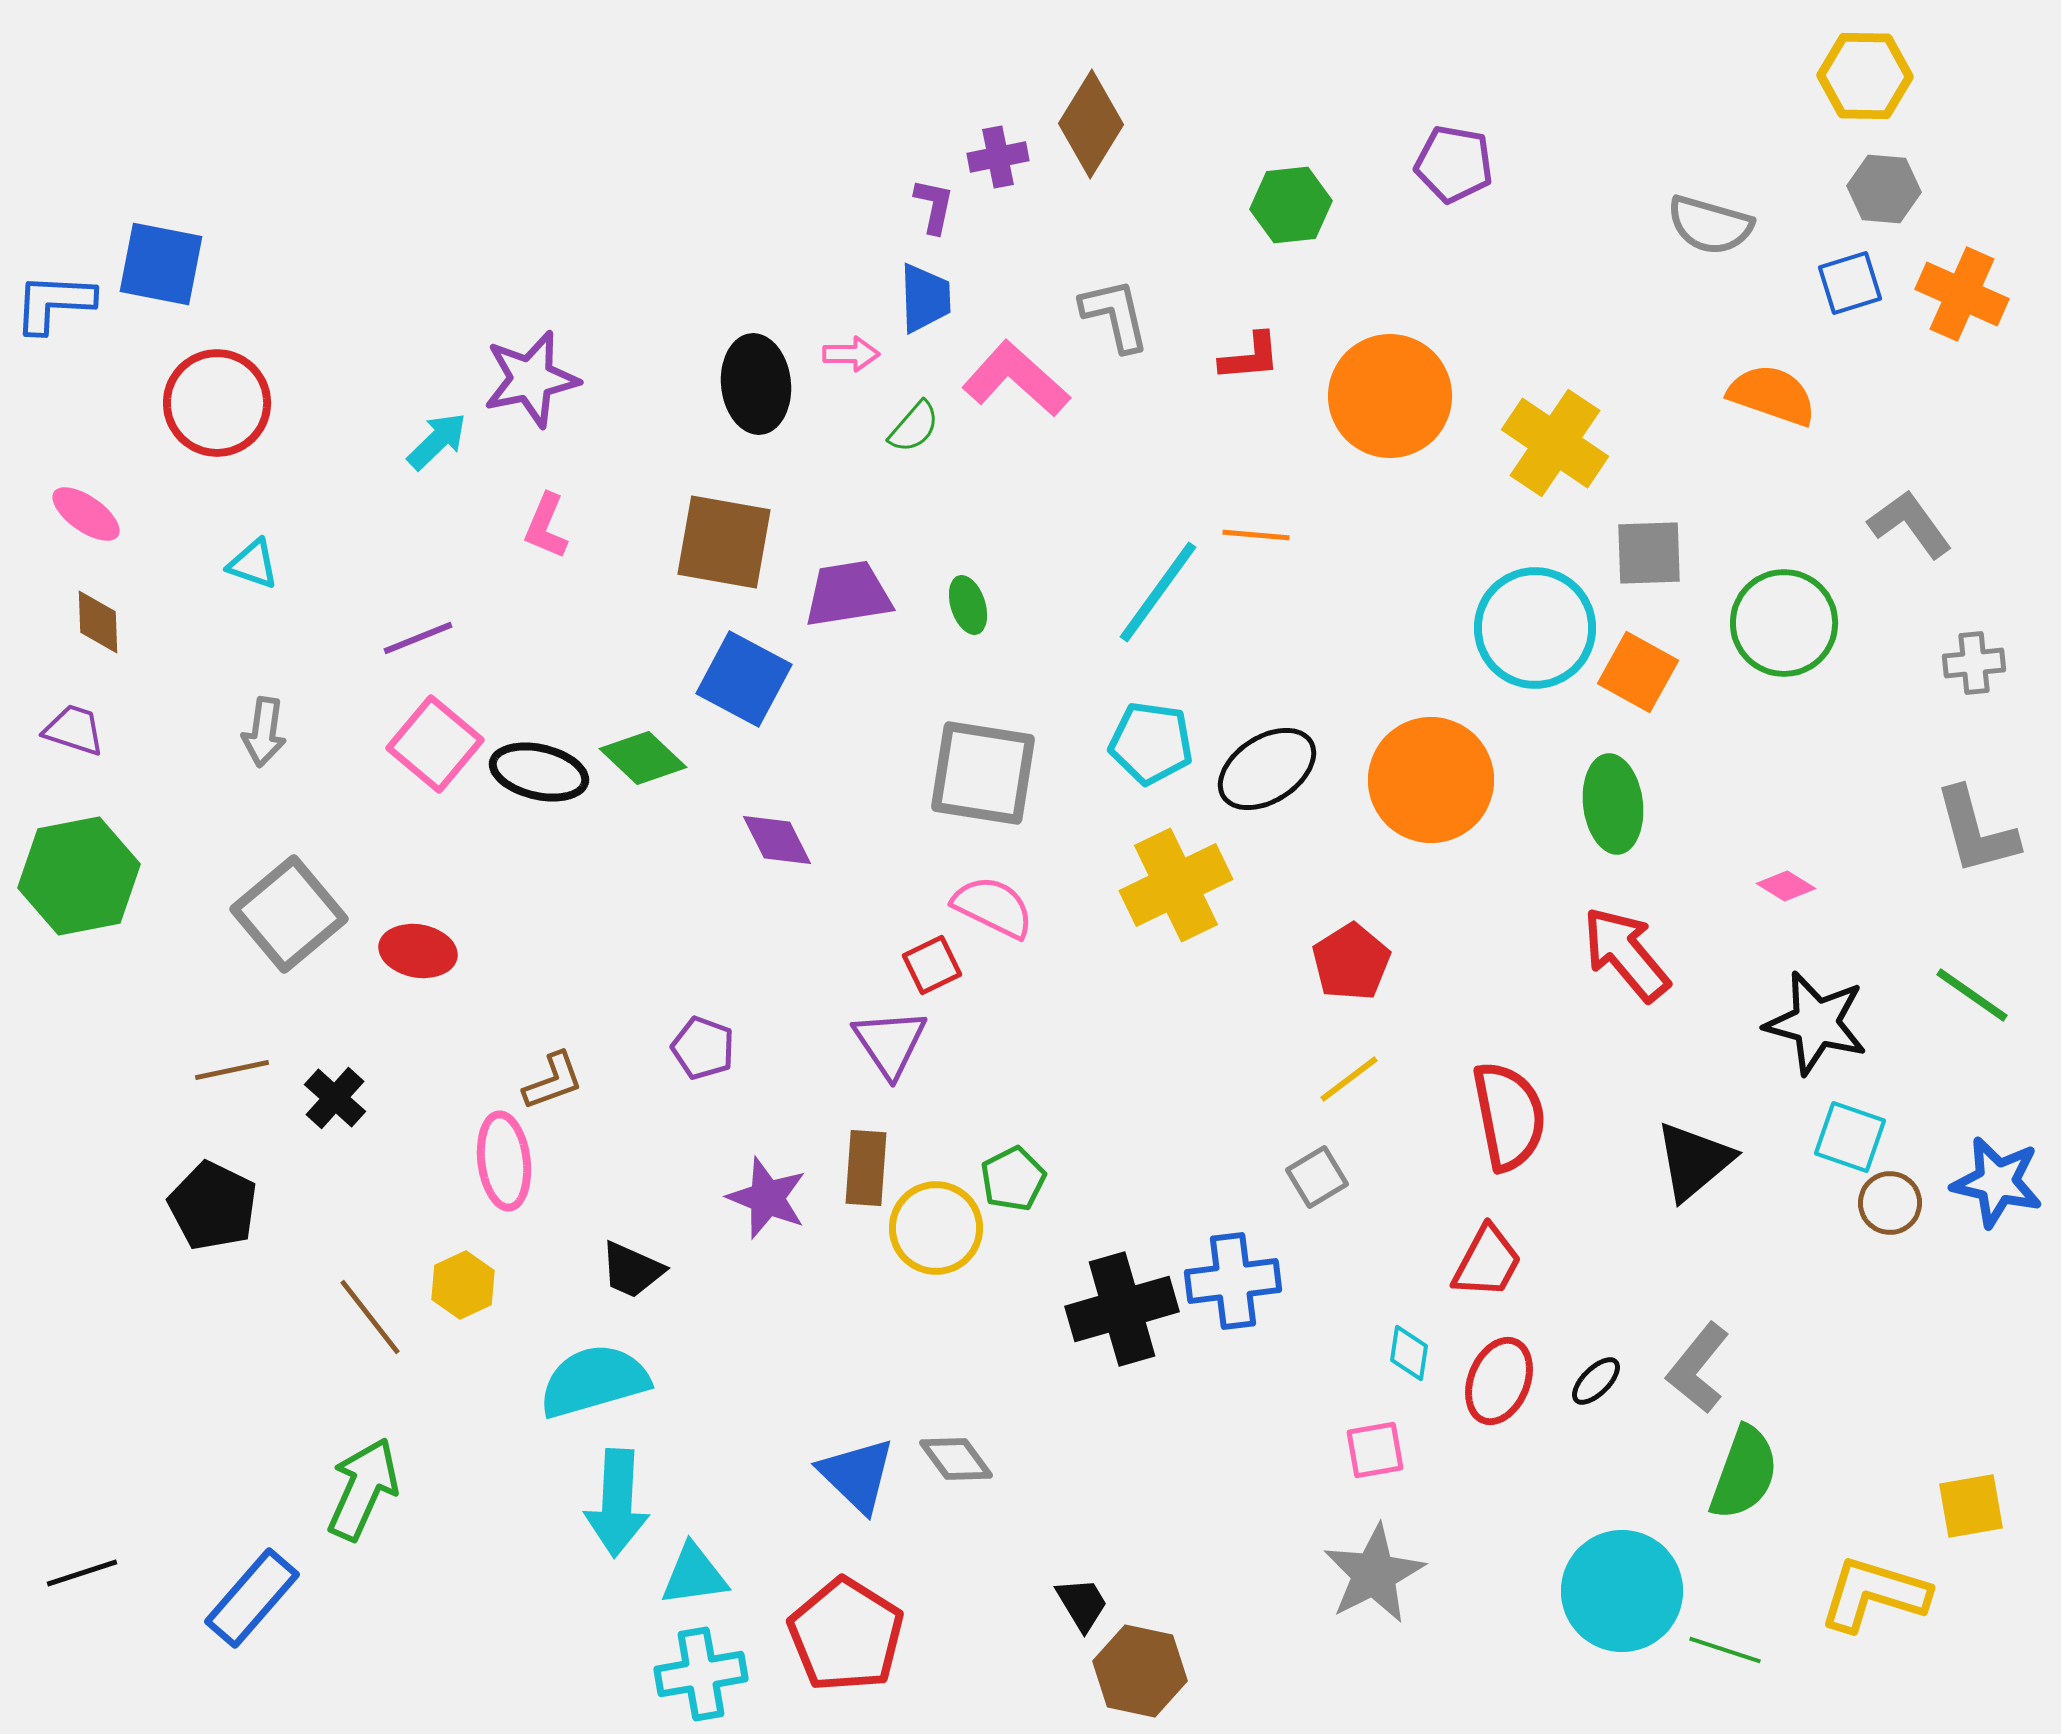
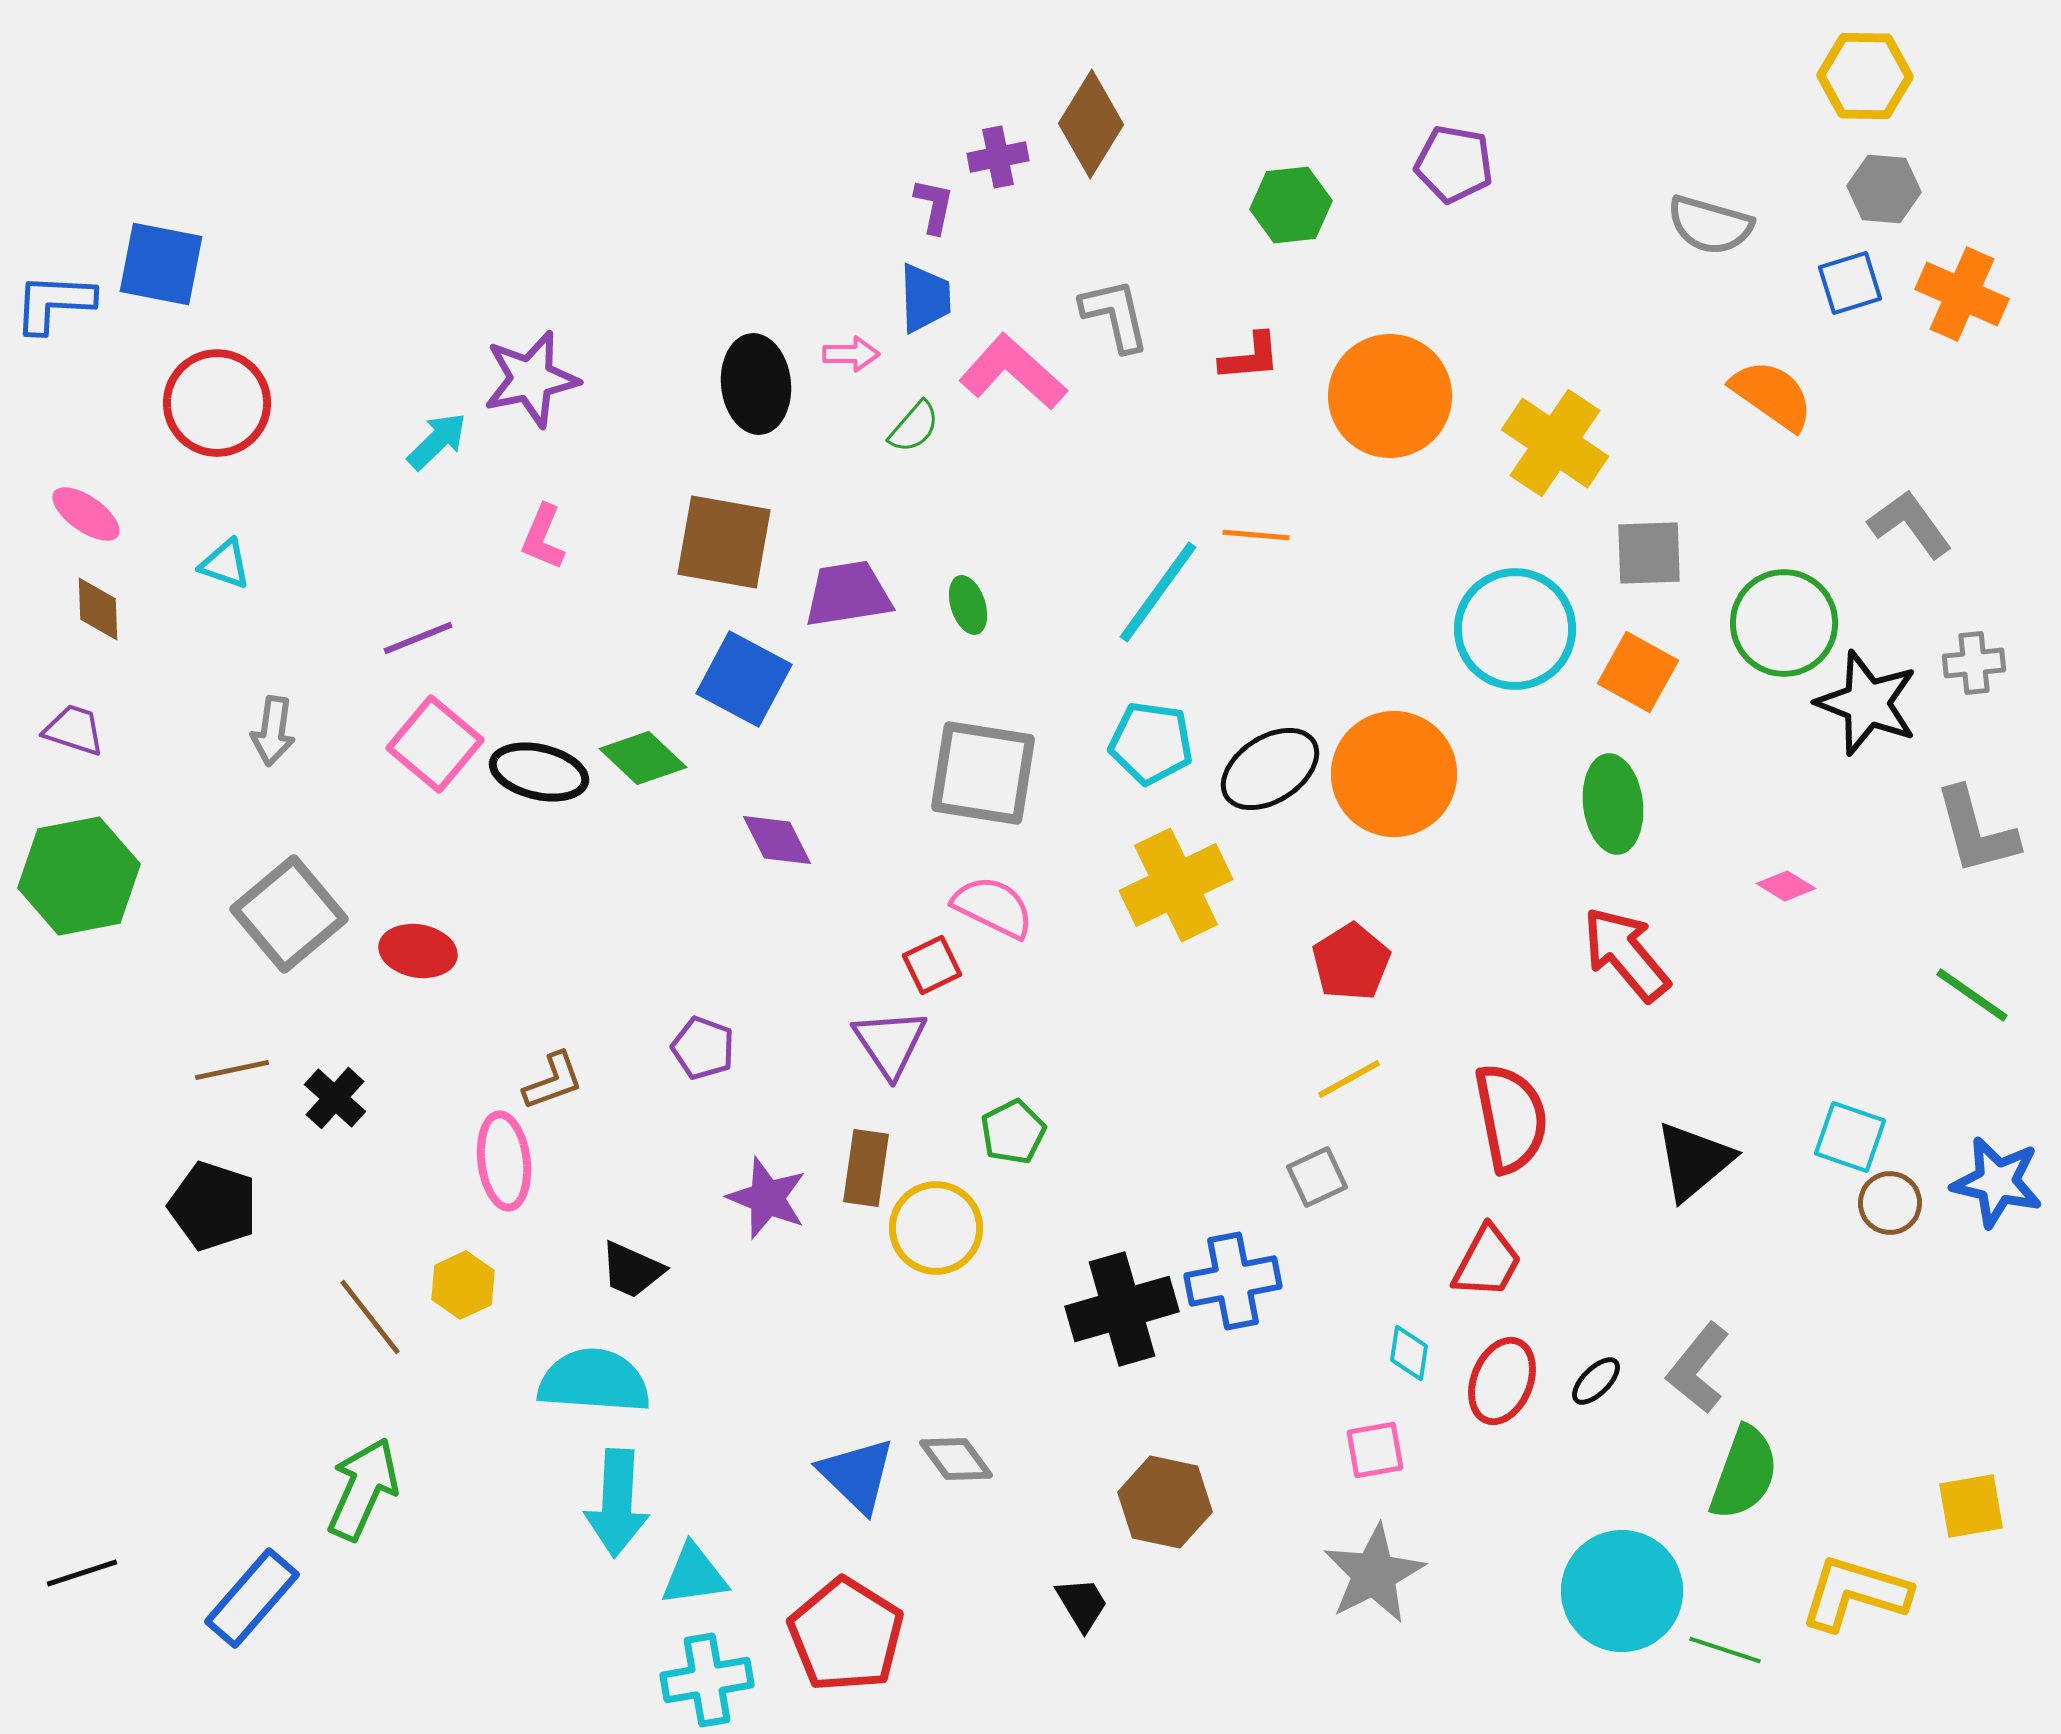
pink L-shape at (1016, 379): moved 3 px left, 7 px up
orange semicircle at (1772, 395): rotated 16 degrees clockwise
pink L-shape at (546, 526): moved 3 px left, 11 px down
cyan triangle at (253, 564): moved 28 px left
brown diamond at (98, 622): moved 13 px up
cyan circle at (1535, 628): moved 20 px left, 1 px down
gray arrow at (264, 732): moved 9 px right, 1 px up
black ellipse at (1267, 769): moved 3 px right
orange circle at (1431, 780): moved 37 px left, 6 px up
black star at (1816, 1023): moved 51 px right, 320 px up; rotated 6 degrees clockwise
yellow line at (1349, 1079): rotated 8 degrees clockwise
red semicircle at (1509, 1116): moved 2 px right, 2 px down
brown rectangle at (866, 1168): rotated 4 degrees clockwise
gray square at (1317, 1177): rotated 6 degrees clockwise
green pentagon at (1013, 1179): moved 47 px up
black pentagon at (213, 1206): rotated 8 degrees counterclockwise
blue cross at (1233, 1281): rotated 4 degrees counterclockwise
cyan semicircle at (594, 1381): rotated 20 degrees clockwise
red ellipse at (1499, 1381): moved 3 px right
yellow L-shape at (1874, 1594): moved 19 px left, 1 px up
brown hexagon at (1140, 1671): moved 25 px right, 169 px up
cyan cross at (701, 1674): moved 6 px right, 6 px down
